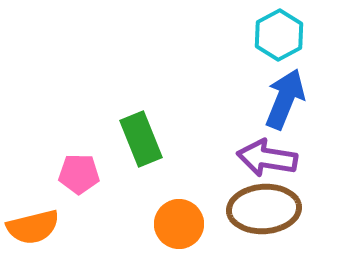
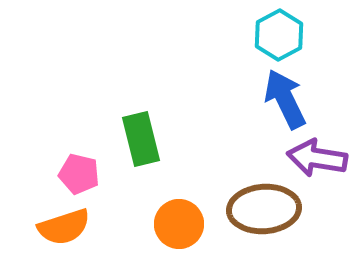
blue arrow: rotated 48 degrees counterclockwise
green rectangle: rotated 8 degrees clockwise
purple arrow: moved 50 px right
pink pentagon: rotated 12 degrees clockwise
orange semicircle: moved 31 px right; rotated 4 degrees counterclockwise
